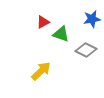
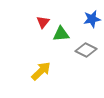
red triangle: rotated 24 degrees counterclockwise
green triangle: rotated 24 degrees counterclockwise
